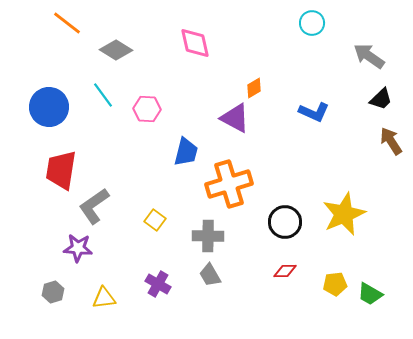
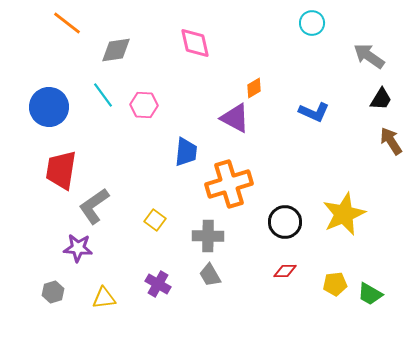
gray diamond: rotated 40 degrees counterclockwise
black trapezoid: rotated 15 degrees counterclockwise
pink hexagon: moved 3 px left, 4 px up
blue trapezoid: rotated 8 degrees counterclockwise
